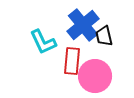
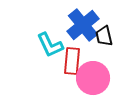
cyan L-shape: moved 7 px right, 3 px down
pink circle: moved 2 px left, 2 px down
